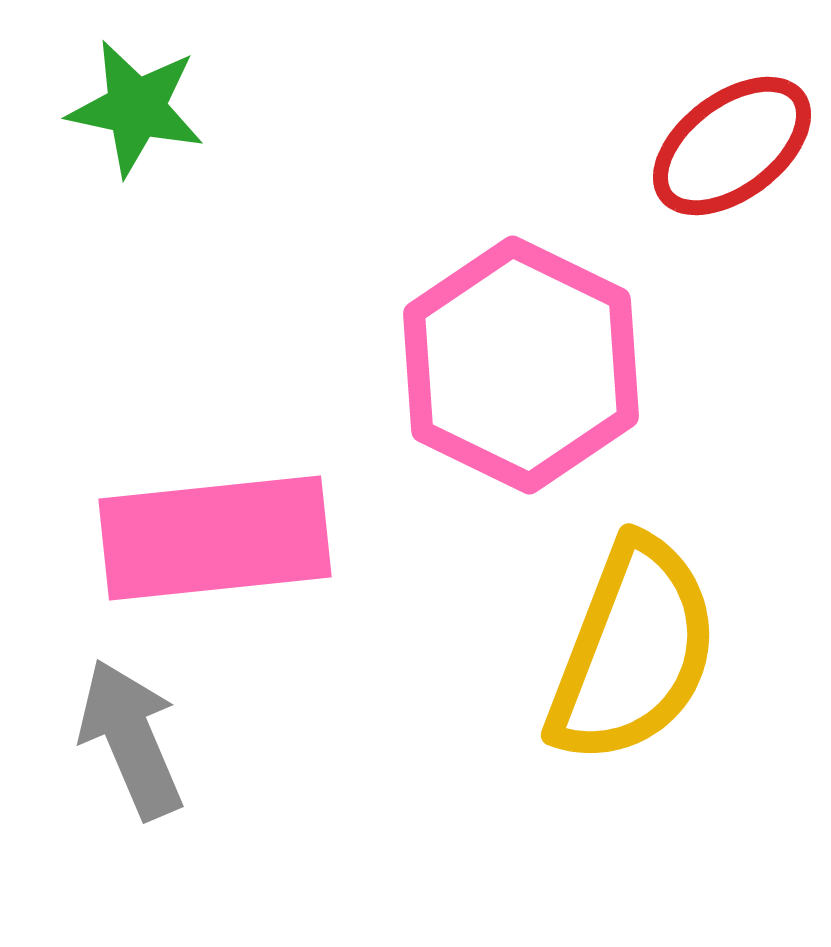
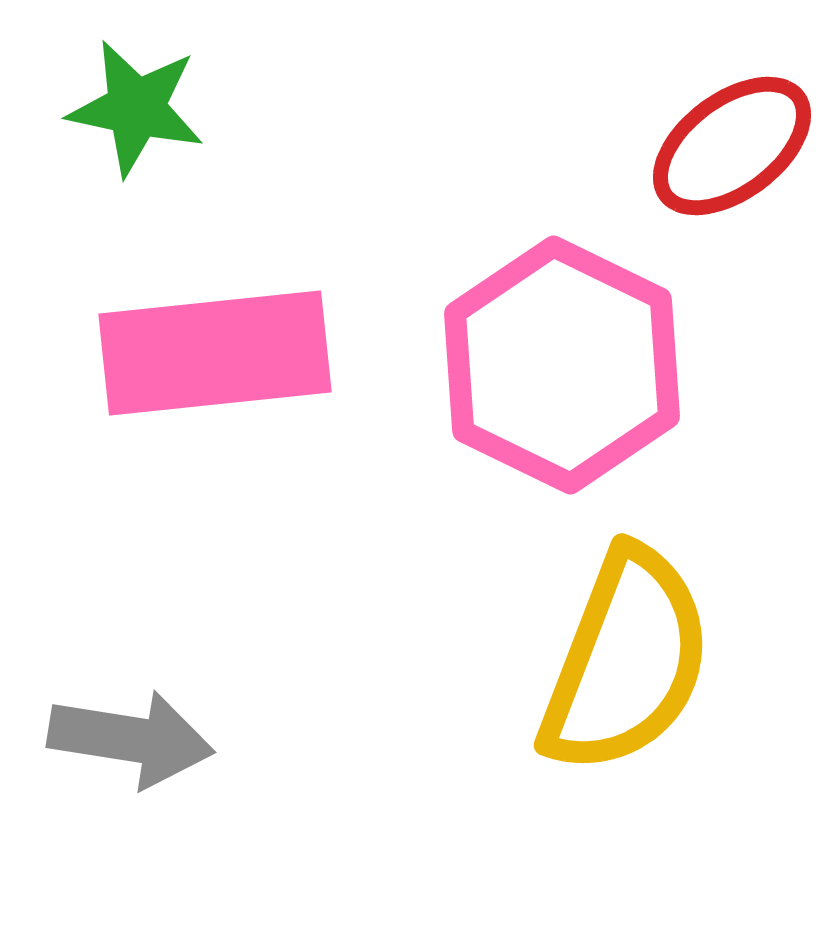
pink hexagon: moved 41 px right
pink rectangle: moved 185 px up
yellow semicircle: moved 7 px left, 10 px down
gray arrow: rotated 122 degrees clockwise
